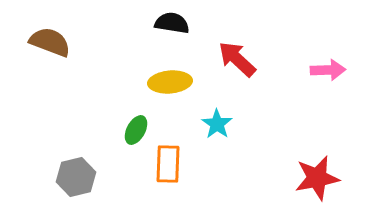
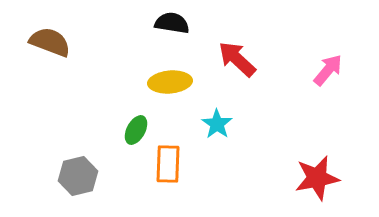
pink arrow: rotated 48 degrees counterclockwise
gray hexagon: moved 2 px right, 1 px up
